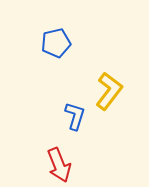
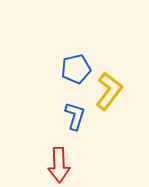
blue pentagon: moved 20 px right, 26 px down
red arrow: rotated 20 degrees clockwise
